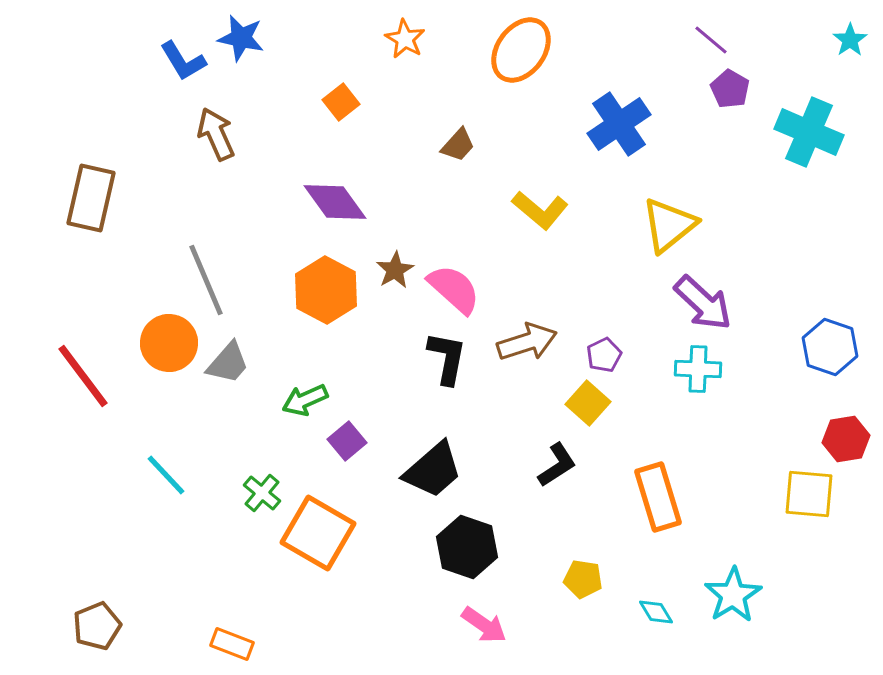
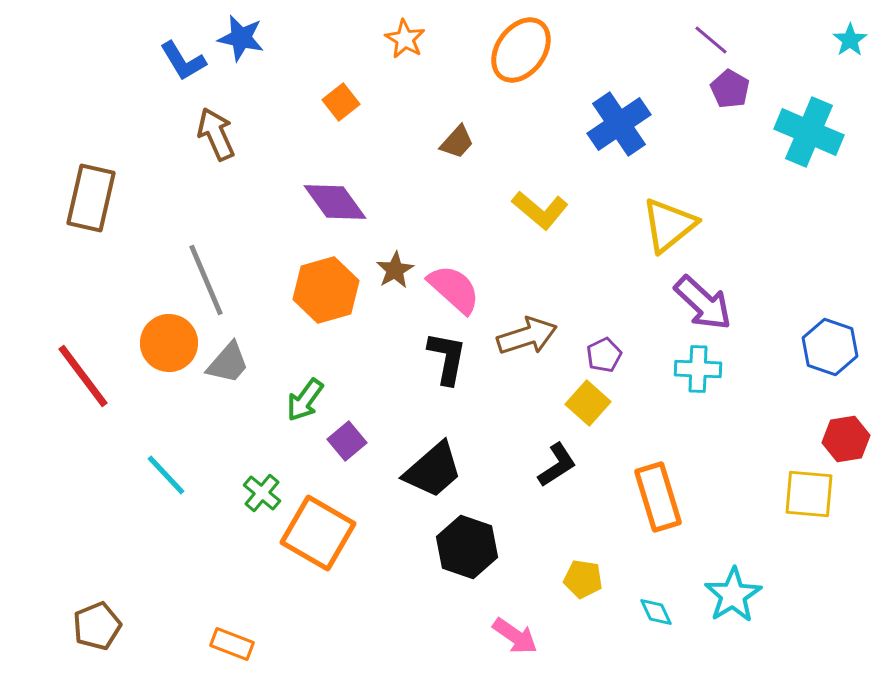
brown trapezoid at (458, 145): moved 1 px left, 3 px up
orange hexagon at (326, 290): rotated 16 degrees clockwise
brown arrow at (527, 342): moved 6 px up
green arrow at (305, 400): rotated 30 degrees counterclockwise
cyan diamond at (656, 612): rotated 6 degrees clockwise
pink arrow at (484, 625): moved 31 px right, 11 px down
